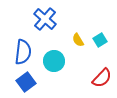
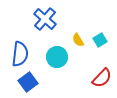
blue semicircle: moved 3 px left, 2 px down
cyan circle: moved 3 px right, 4 px up
blue square: moved 2 px right
